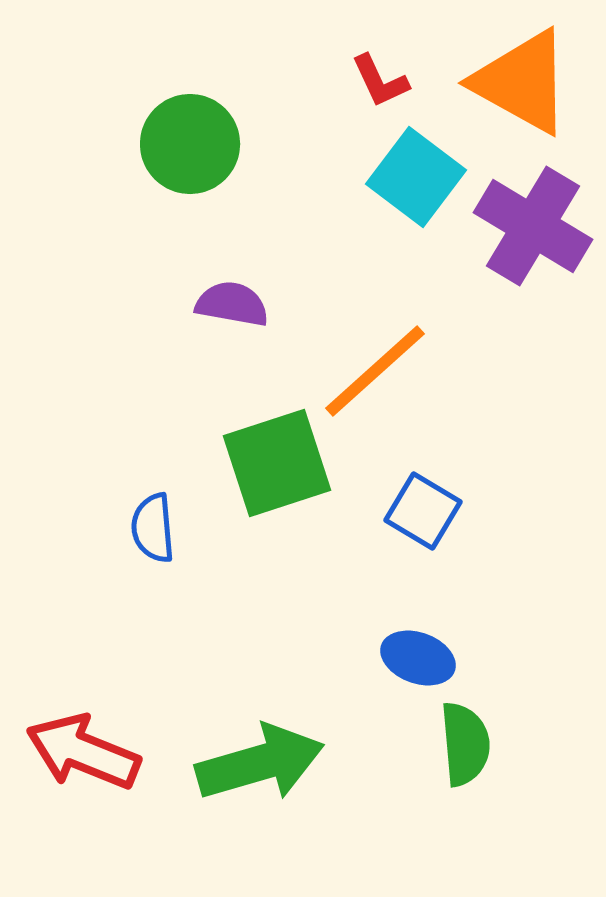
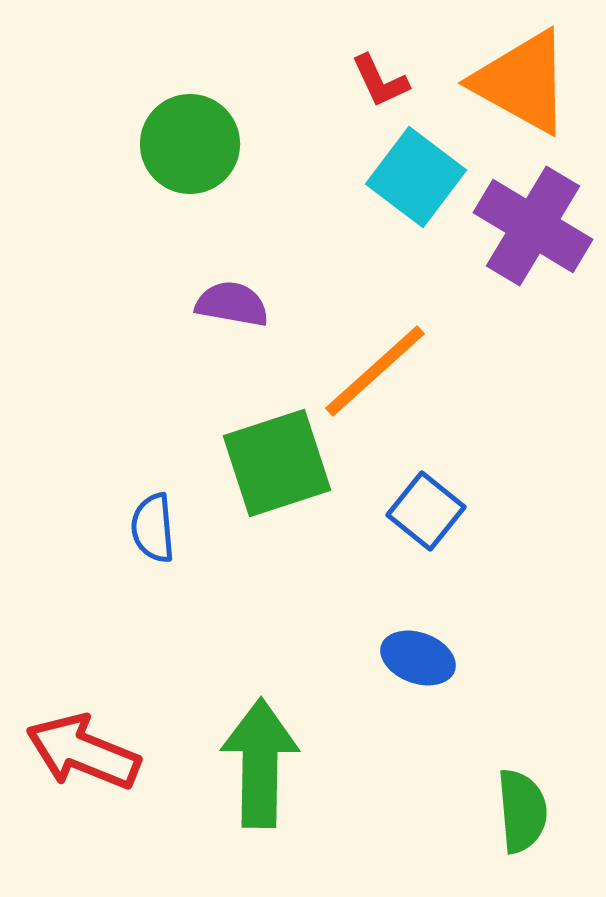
blue square: moved 3 px right; rotated 8 degrees clockwise
green semicircle: moved 57 px right, 67 px down
green arrow: rotated 73 degrees counterclockwise
